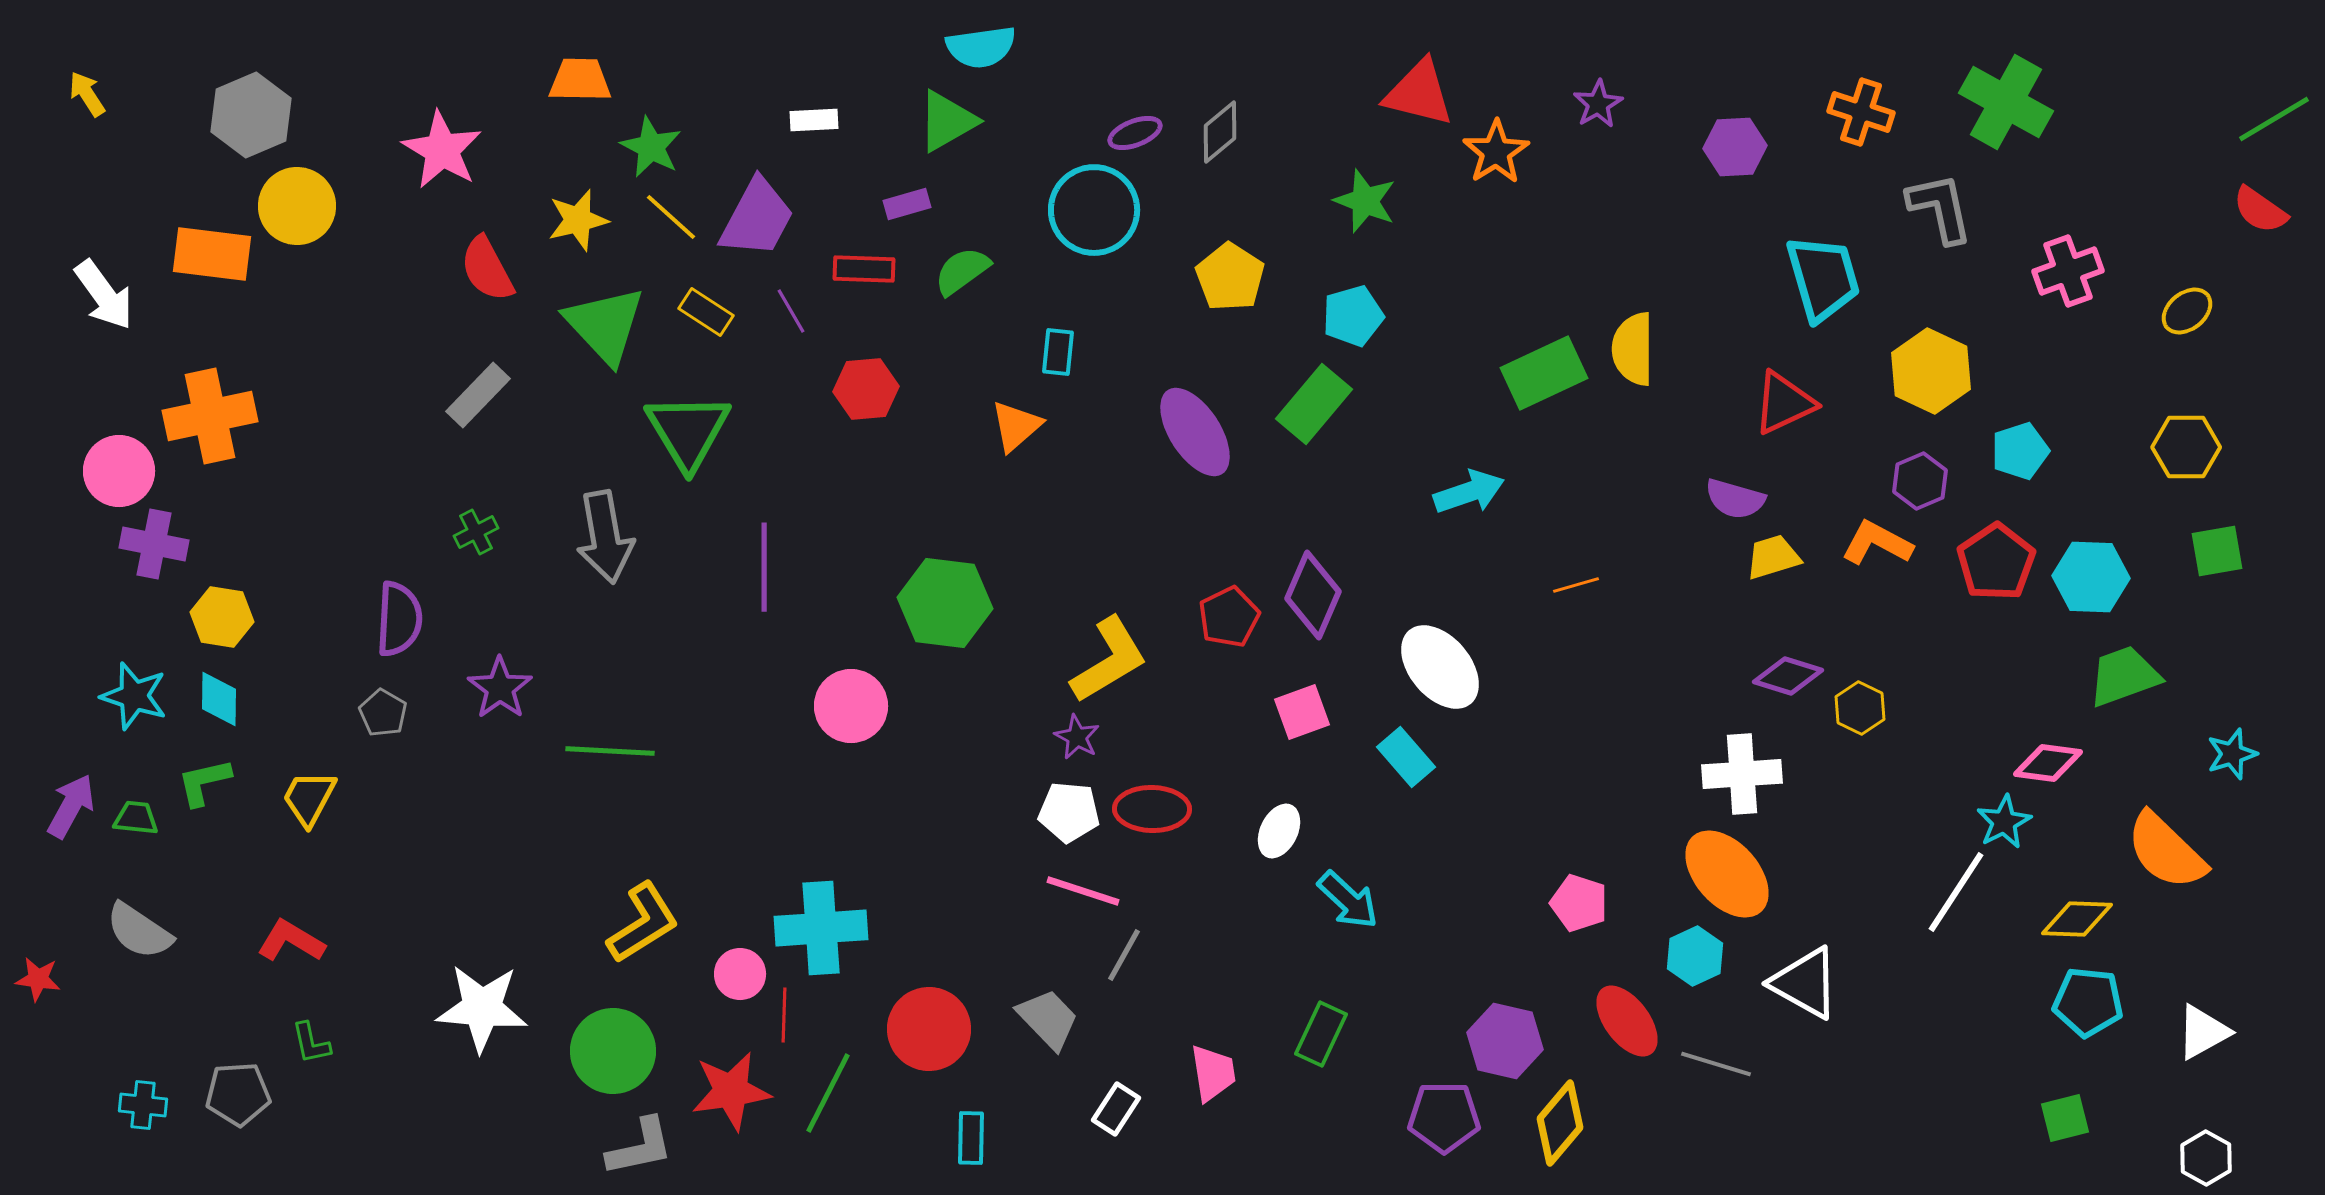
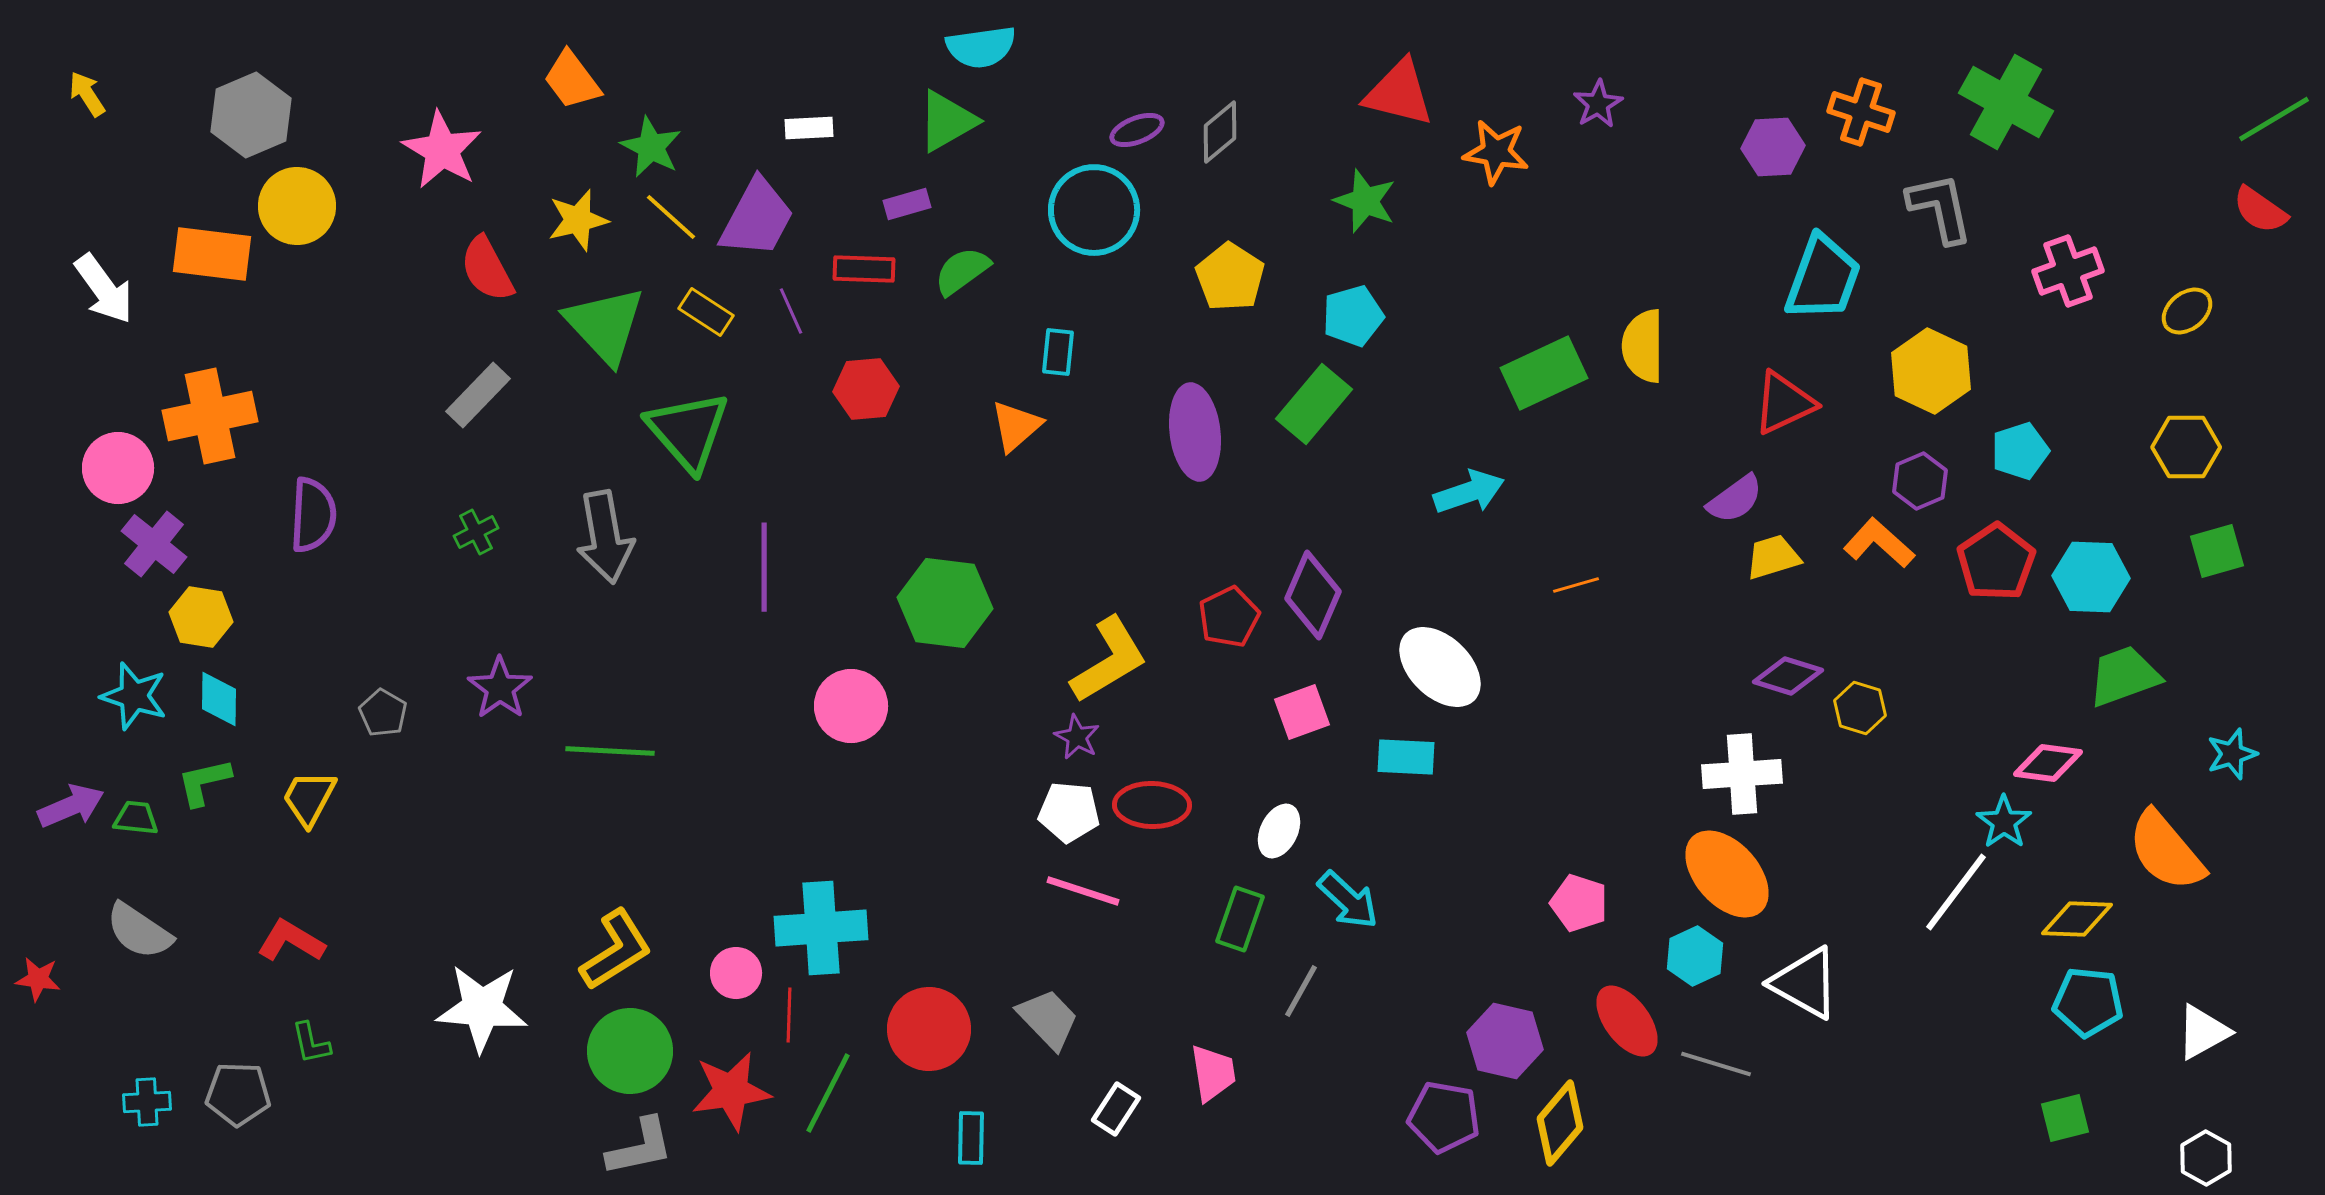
orange trapezoid at (580, 80): moved 8 px left; rotated 128 degrees counterclockwise
red triangle at (1419, 93): moved 20 px left
white rectangle at (814, 120): moved 5 px left, 8 px down
purple ellipse at (1135, 133): moved 2 px right, 3 px up
purple hexagon at (1735, 147): moved 38 px right
orange star at (1496, 152): rotated 30 degrees counterclockwise
cyan trapezoid at (1823, 278): rotated 36 degrees clockwise
white arrow at (104, 295): moved 6 px up
purple line at (791, 311): rotated 6 degrees clockwise
yellow semicircle at (1633, 349): moved 10 px right, 3 px up
green triangle at (688, 431): rotated 10 degrees counterclockwise
purple ellipse at (1195, 432): rotated 26 degrees clockwise
pink circle at (119, 471): moved 1 px left, 3 px up
purple semicircle at (1735, 499): rotated 52 degrees counterclockwise
orange L-shape at (1877, 543): moved 2 px right; rotated 14 degrees clockwise
purple cross at (154, 544): rotated 28 degrees clockwise
green square at (2217, 551): rotated 6 degrees counterclockwise
yellow hexagon at (222, 617): moved 21 px left
purple semicircle at (399, 619): moved 86 px left, 104 px up
white ellipse at (1440, 667): rotated 6 degrees counterclockwise
yellow hexagon at (1860, 708): rotated 9 degrees counterclockwise
cyan rectangle at (1406, 757): rotated 46 degrees counterclockwise
purple arrow at (71, 806): rotated 38 degrees clockwise
red ellipse at (1152, 809): moved 4 px up
cyan star at (2004, 822): rotated 8 degrees counterclockwise
orange semicircle at (2166, 851): rotated 6 degrees clockwise
white line at (1956, 892): rotated 4 degrees clockwise
yellow L-shape at (643, 923): moved 27 px left, 27 px down
gray line at (1124, 955): moved 177 px right, 36 px down
pink circle at (740, 974): moved 4 px left, 1 px up
red line at (784, 1015): moved 5 px right
green rectangle at (1321, 1034): moved 81 px left, 115 px up; rotated 6 degrees counterclockwise
green circle at (613, 1051): moved 17 px right
gray pentagon at (238, 1094): rotated 6 degrees clockwise
cyan cross at (143, 1105): moved 4 px right, 3 px up; rotated 9 degrees counterclockwise
purple pentagon at (1444, 1117): rotated 10 degrees clockwise
